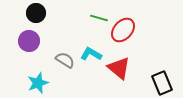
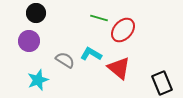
cyan star: moved 3 px up
